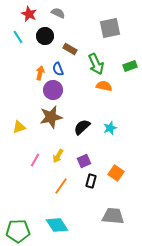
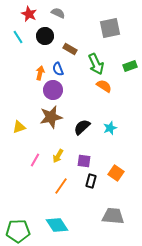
orange semicircle: rotated 21 degrees clockwise
purple square: rotated 32 degrees clockwise
